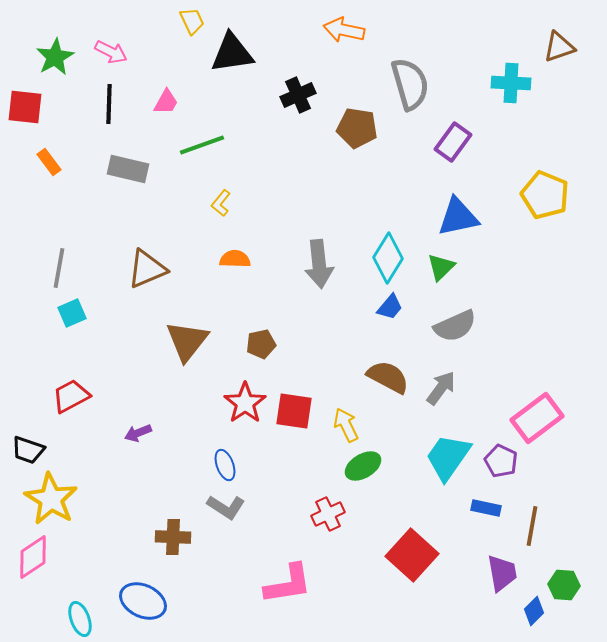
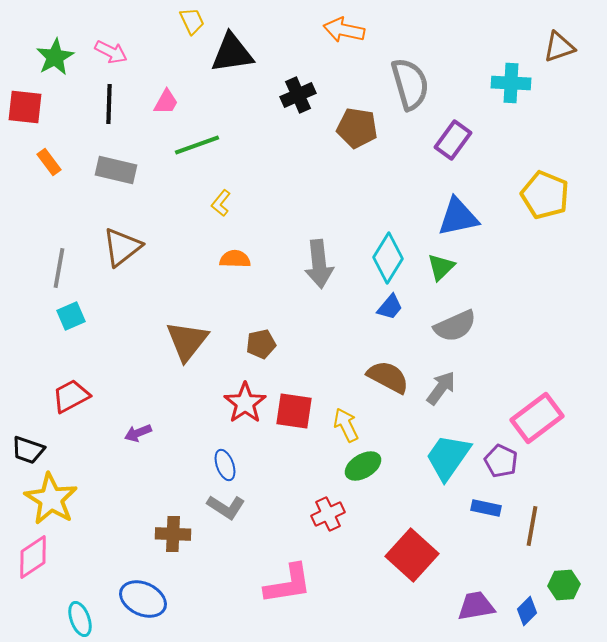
purple rectangle at (453, 142): moved 2 px up
green line at (202, 145): moved 5 px left
gray rectangle at (128, 169): moved 12 px left, 1 px down
brown triangle at (147, 269): moved 25 px left, 22 px up; rotated 15 degrees counterclockwise
cyan square at (72, 313): moved 1 px left, 3 px down
brown cross at (173, 537): moved 3 px up
purple trapezoid at (502, 573): moved 26 px left, 33 px down; rotated 90 degrees counterclockwise
green hexagon at (564, 585): rotated 8 degrees counterclockwise
blue ellipse at (143, 601): moved 2 px up
blue diamond at (534, 611): moved 7 px left
